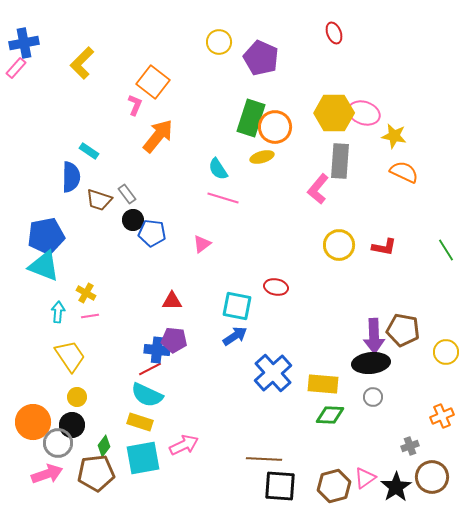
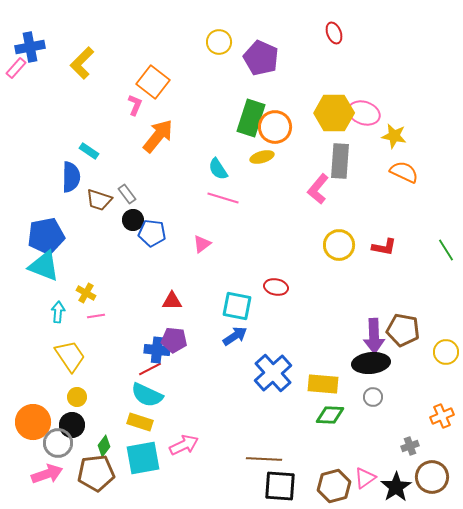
blue cross at (24, 43): moved 6 px right, 4 px down
pink line at (90, 316): moved 6 px right
